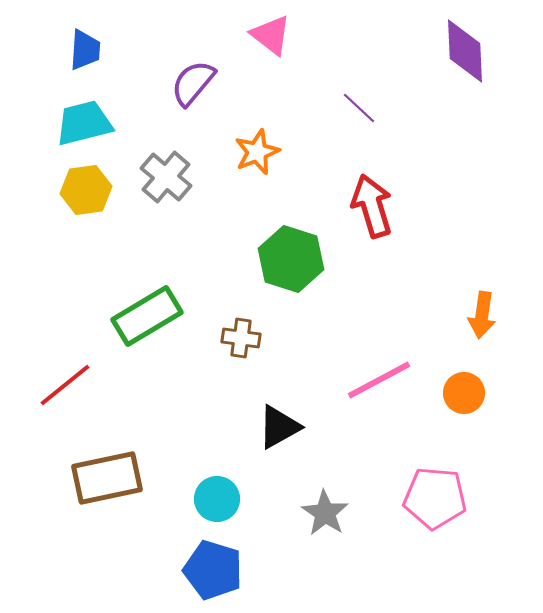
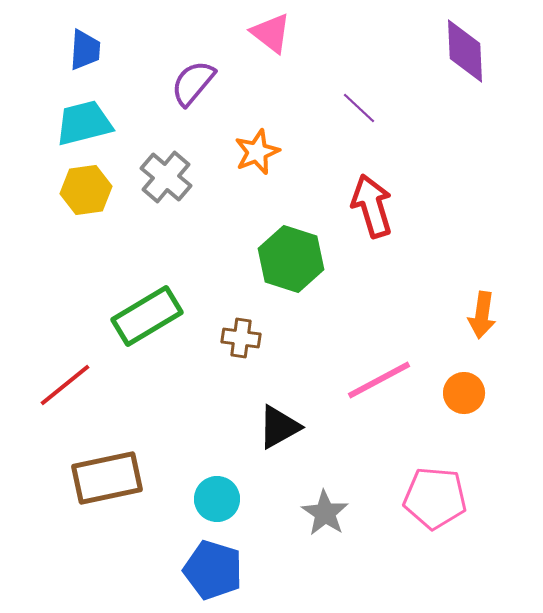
pink triangle: moved 2 px up
